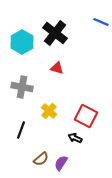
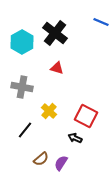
black line: moved 4 px right; rotated 18 degrees clockwise
